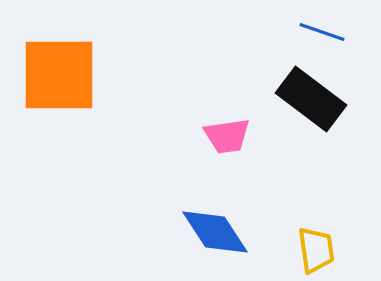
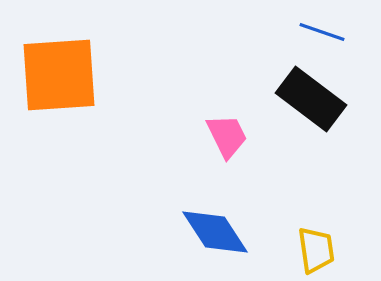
orange square: rotated 4 degrees counterclockwise
pink trapezoid: rotated 108 degrees counterclockwise
